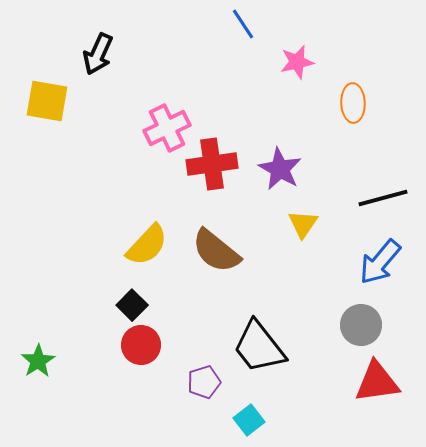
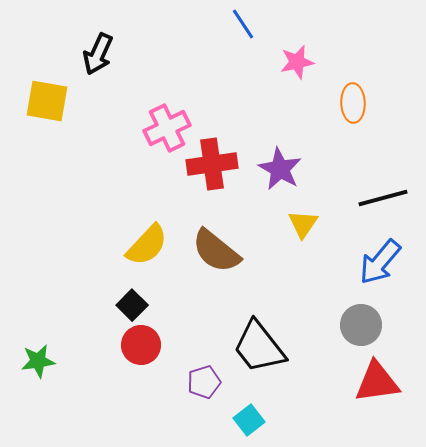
green star: rotated 24 degrees clockwise
